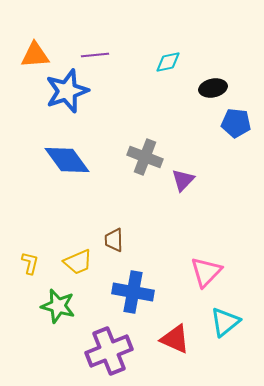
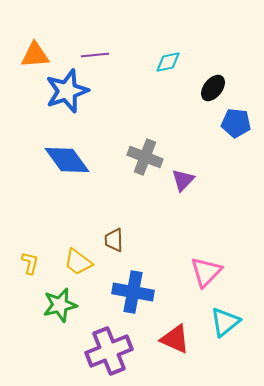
black ellipse: rotated 40 degrees counterclockwise
yellow trapezoid: rotated 60 degrees clockwise
green star: moved 2 px right, 1 px up; rotated 28 degrees counterclockwise
